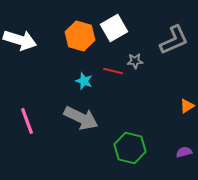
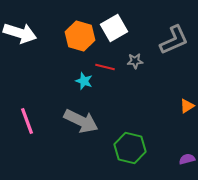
white arrow: moved 7 px up
red line: moved 8 px left, 4 px up
gray arrow: moved 3 px down
purple semicircle: moved 3 px right, 7 px down
